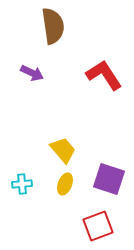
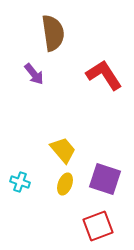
brown semicircle: moved 7 px down
purple arrow: moved 2 px right, 1 px down; rotated 25 degrees clockwise
purple square: moved 4 px left
cyan cross: moved 2 px left, 2 px up; rotated 24 degrees clockwise
